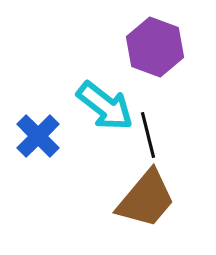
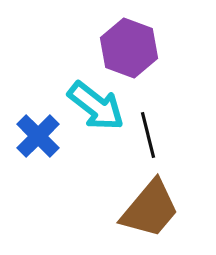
purple hexagon: moved 26 px left, 1 px down
cyan arrow: moved 9 px left
brown trapezoid: moved 4 px right, 10 px down
